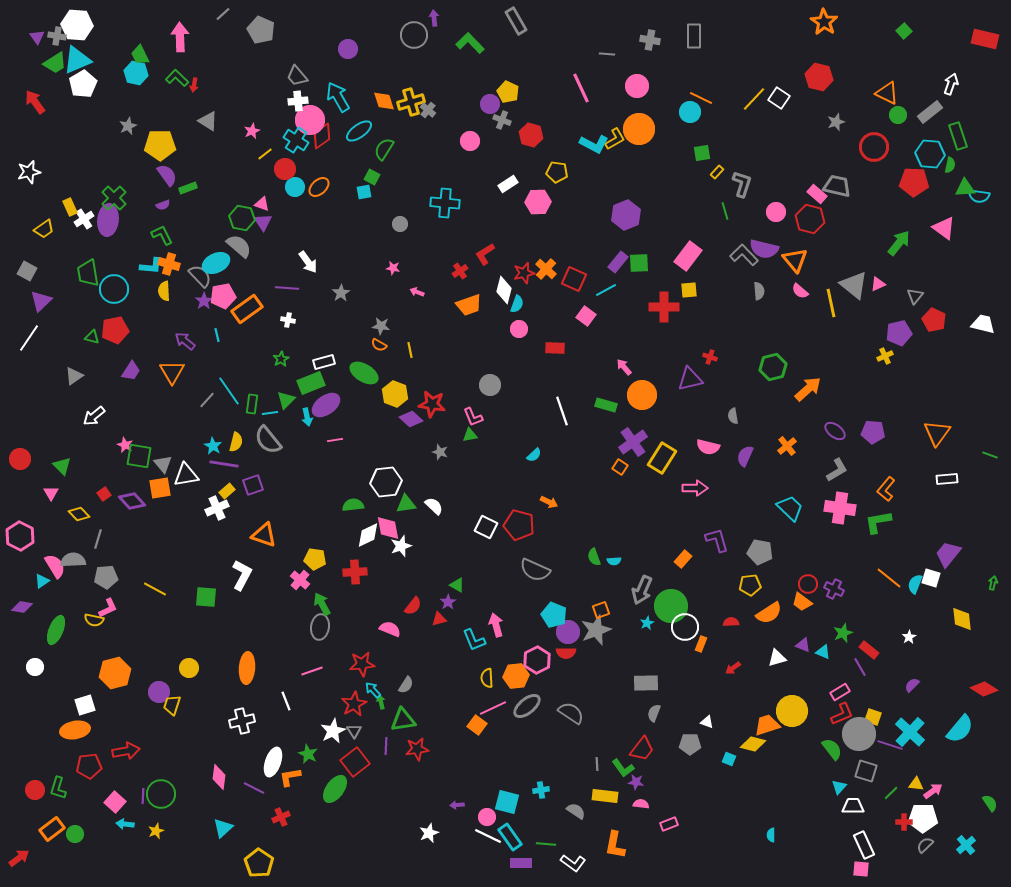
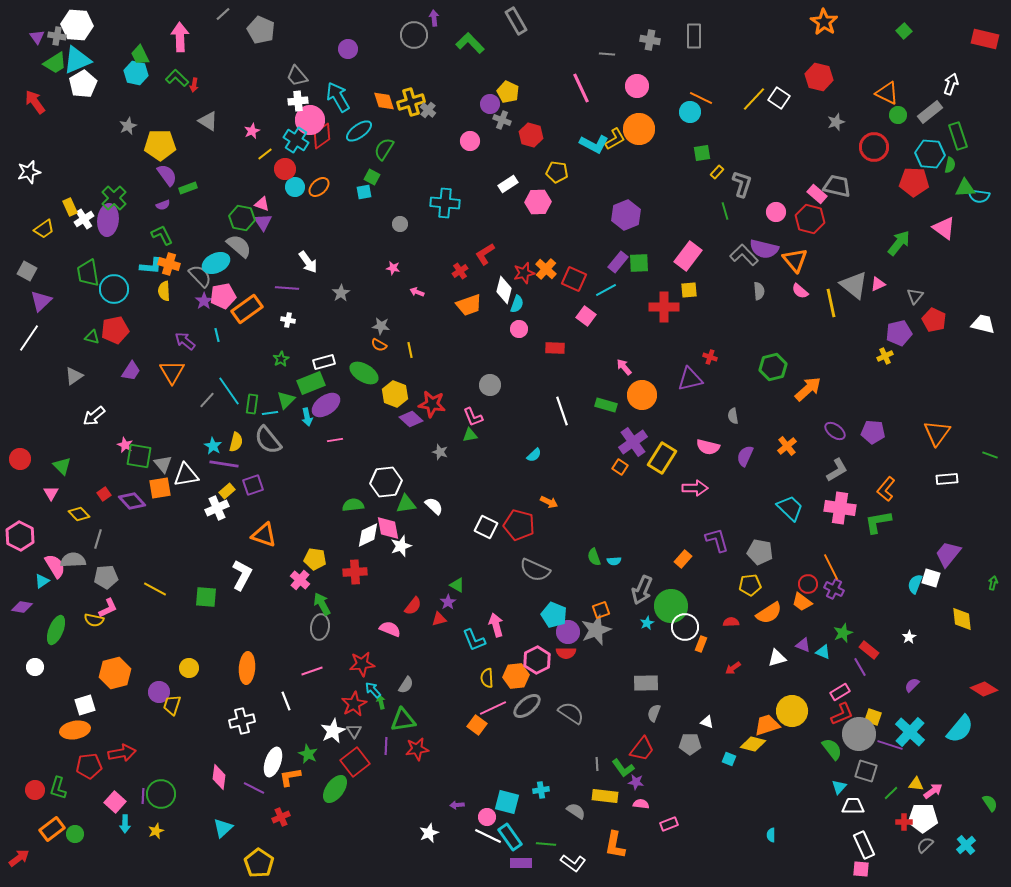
orange line at (889, 578): moved 58 px left, 11 px up; rotated 24 degrees clockwise
red arrow at (126, 751): moved 4 px left, 2 px down
cyan arrow at (125, 824): rotated 96 degrees counterclockwise
